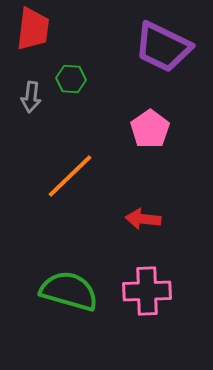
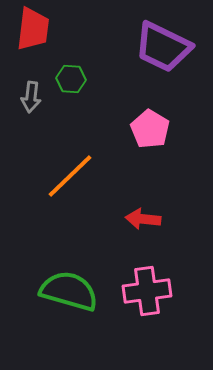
pink pentagon: rotated 6 degrees counterclockwise
pink cross: rotated 6 degrees counterclockwise
